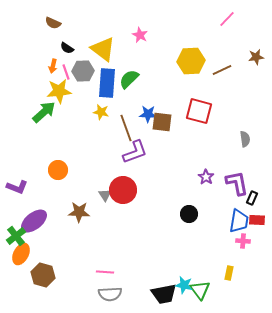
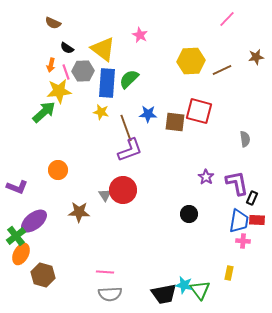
orange arrow at (53, 66): moved 2 px left, 1 px up
brown square at (162, 122): moved 13 px right
purple L-shape at (135, 152): moved 5 px left, 2 px up
